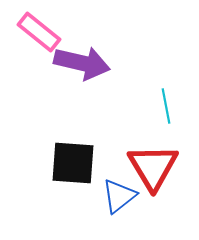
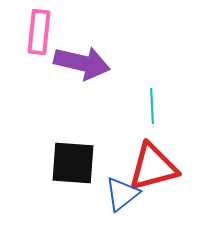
pink rectangle: rotated 57 degrees clockwise
cyan line: moved 14 px left; rotated 8 degrees clockwise
red triangle: rotated 46 degrees clockwise
blue triangle: moved 3 px right, 2 px up
